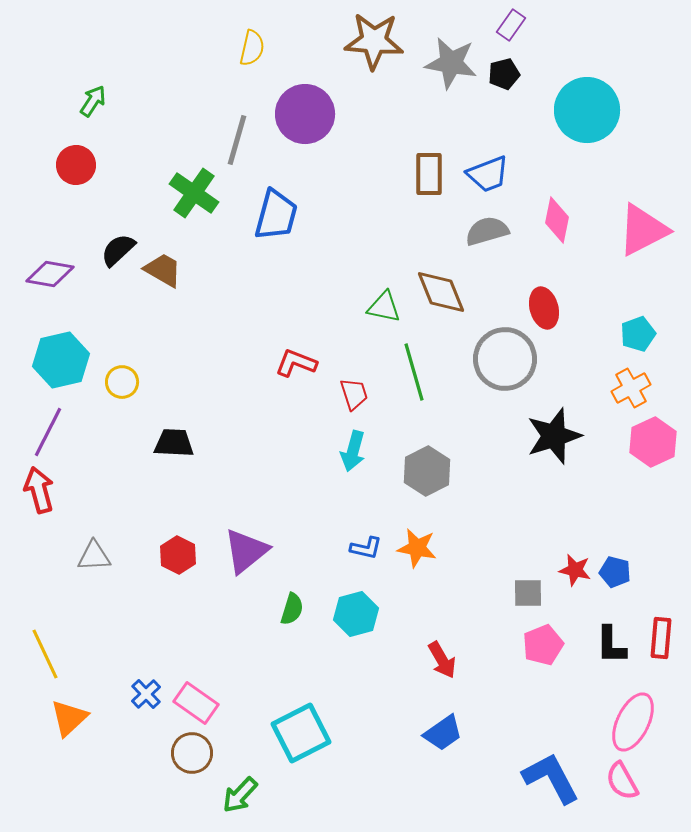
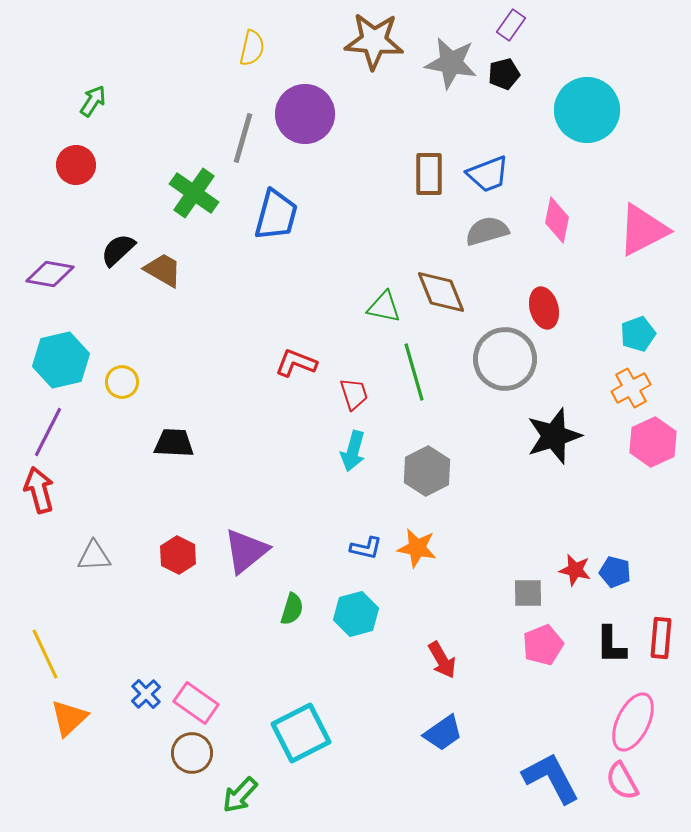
gray line at (237, 140): moved 6 px right, 2 px up
